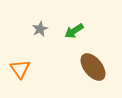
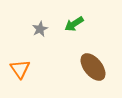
green arrow: moved 7 px up
